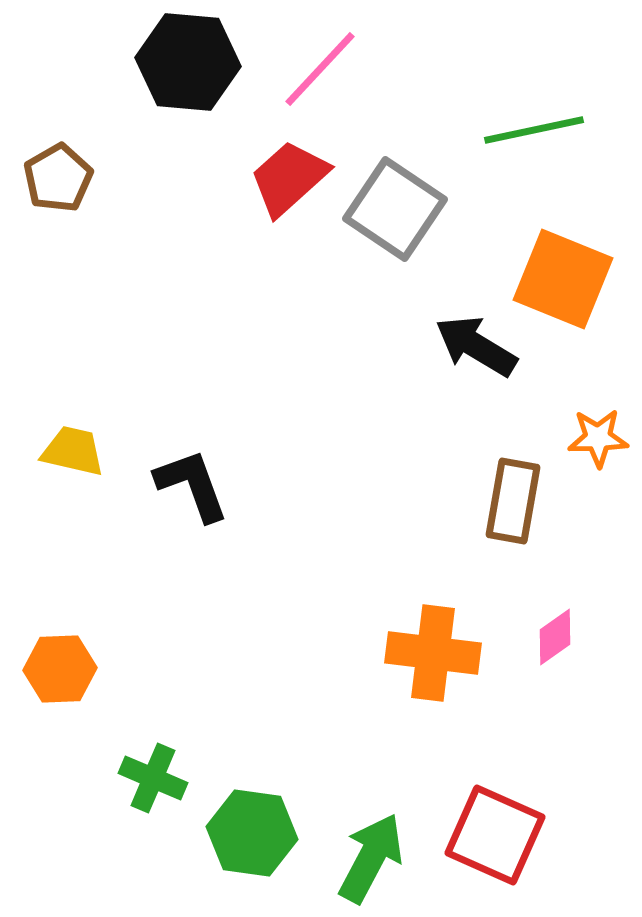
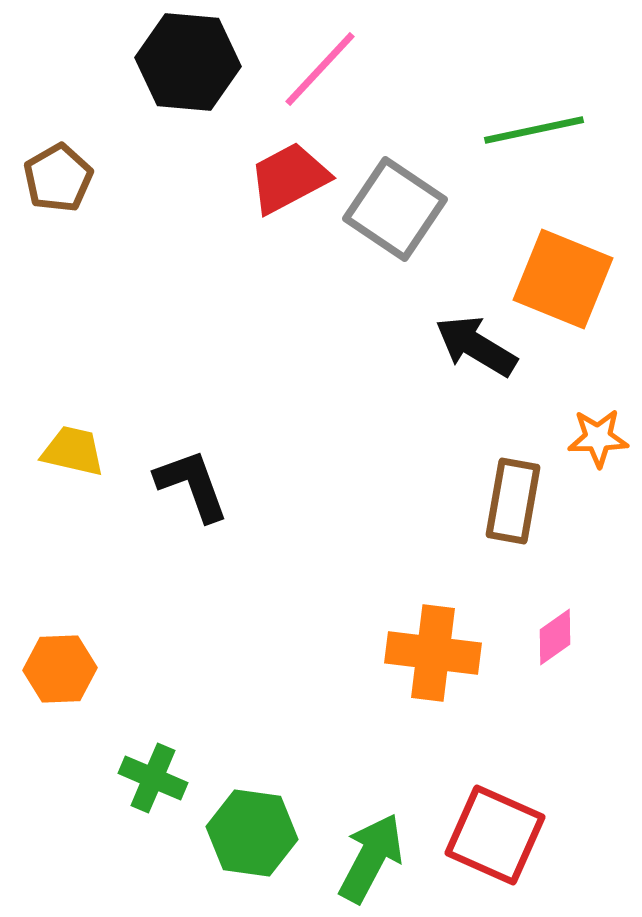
red trapezoid: rotated 14 degrees clockwise
